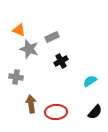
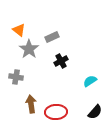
orange triangle: rotated 16 degrees clockwise
gray star: rotated 18 degrees clockwise
